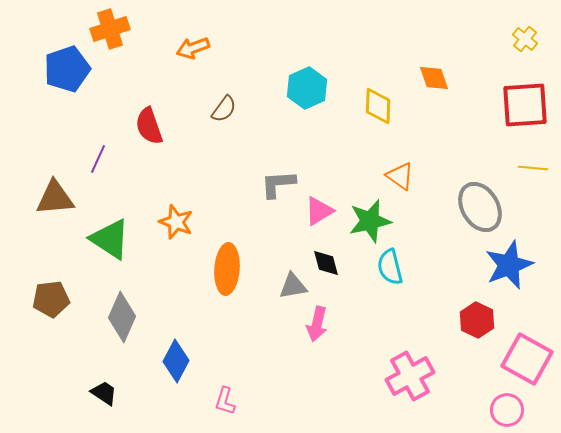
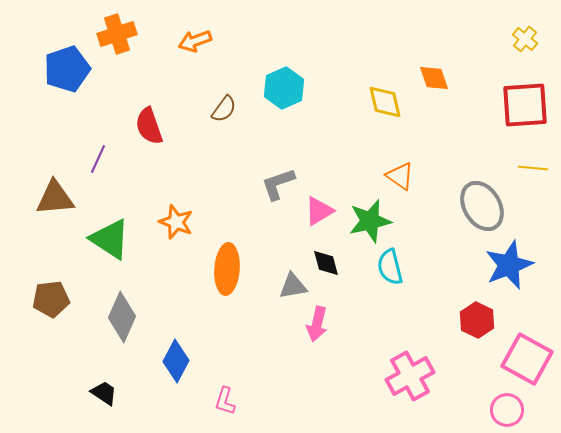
orange cross: moved 7 px right, 5 px down
orange arrow: moved 2 px right, 7 px up
cyan hexagon: moved 23 px left
yellow diamond: moved 7 px right, 4 px up; rotated 15 degrees counterclockwise
gray L-shape: rotated 15 degrees counterclockwise
gray ellipse: moved 2 px right, 1 px up
